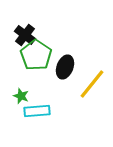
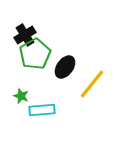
black cross: rotated 20 degrees clockwise
green pentagon: moved 1 px left, 1 px up; rotated 8 degrees clockwise
black ellipse: rotated 15 degrees clockwise
cyan rectangle: moved 5 px right, 1 px up
